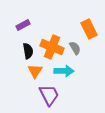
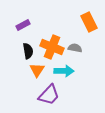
orange rectangle: moved 7 px up
gray semicircle: rotated 48 degrees counterclockwise
orange triangle: moved 2 px right, 1 px up
purple trapezoid: rotated 70 degrees clockwise
